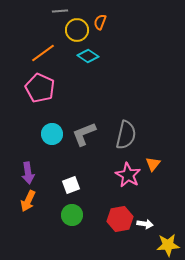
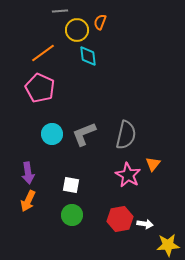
cyan diamond: rotated 50 degrees clockwise
white square: rotated 30 degrees clockwise
